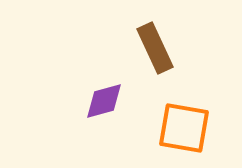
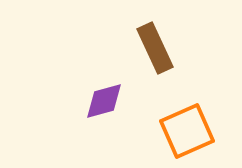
orange square: moved 3 px right, 3 px down; rotated 34 degrees counterclockwise
